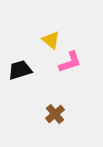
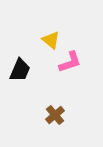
black trapezoid: rotated 130 degrees clockwise
brown cross: moved 1 px down
